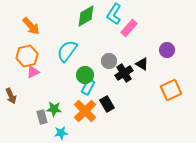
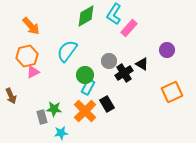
orange square: moved 1 px right, 2 px down
